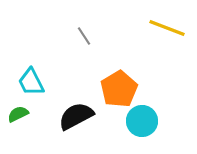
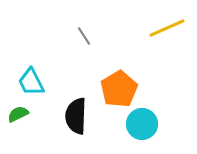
yellow line: rotated 45 degrees counterclockwise
black semicircle: rotated 60 degrees counterclockwise
cyan circle: moved 3 px down
